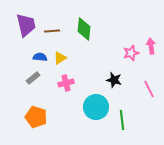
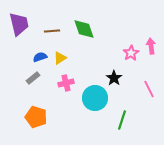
purple trapezoid: moved 7 px left, 1 px up
green diamond: rotated 25 degrees counterclockwise
pink star: rotated 14 degrees counterclockwise
blue semicircle: rotated 24 degrees counterclockwise
black star: moved 2 px up; rotated 21 degrees clockwise
cyan circle: moved 1 px left, 9 px up
green line: rotated 24 degrees clockwise
